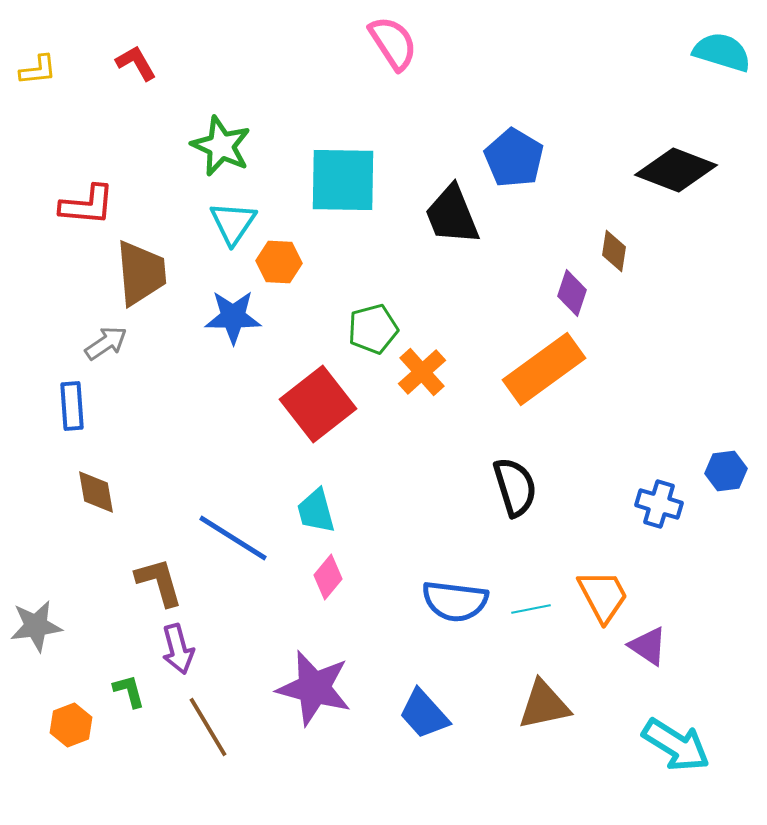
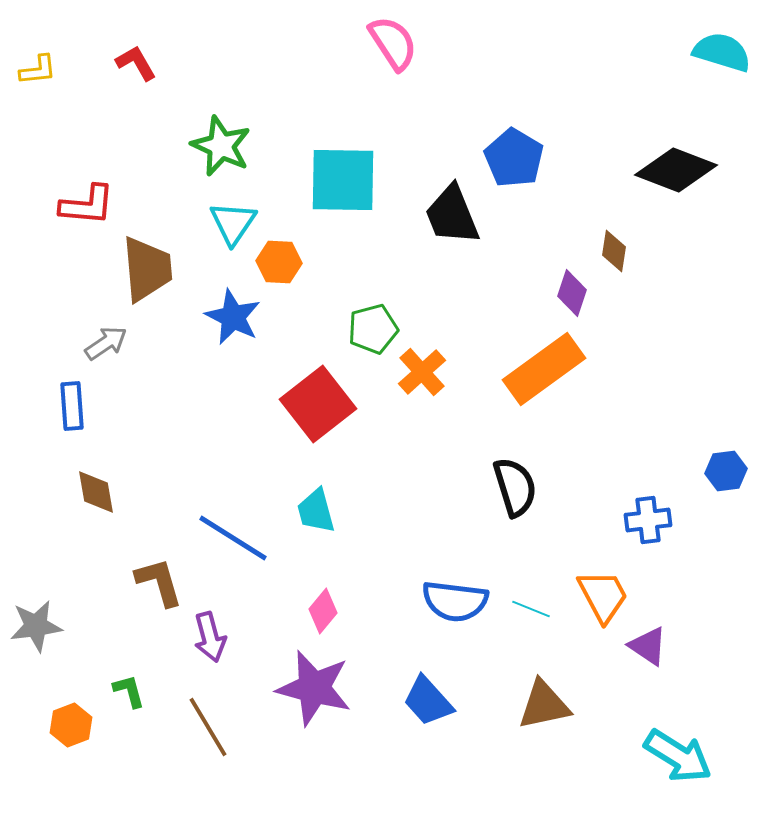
brown trapezoid at (141, 273): moved 6 px right, 4 px up
blue star at (233, 317): rotated 26 degrees clockwise
blue cross at (659, 504): moved 11 px left, 16 px down; rotated 24 degrees counterclockwise
pink diamond at (328, 577): moved 5 px left, 34 px down
cyan line at (531, 609): rotated 33 degrees clockwise
purple arrow at (178, 649): moved 32 px right, 12 px up
blue trapezoid at (424, 714): moved 4 px right, 13 px up
cyan arrow at (676, 745): moved 2 px right, 11 px down
